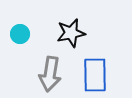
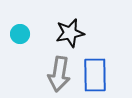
black star: moved 1 px left
gray arrow: moved 9 px right
